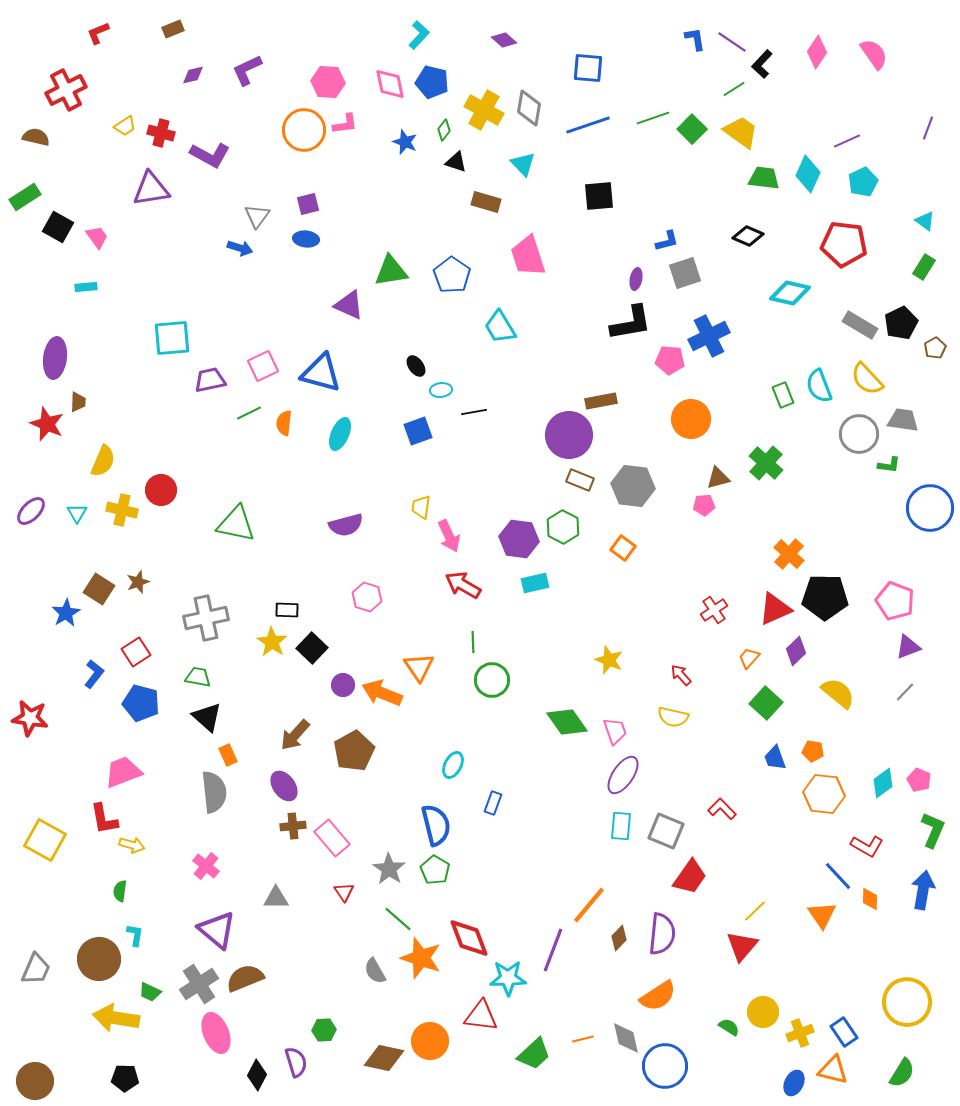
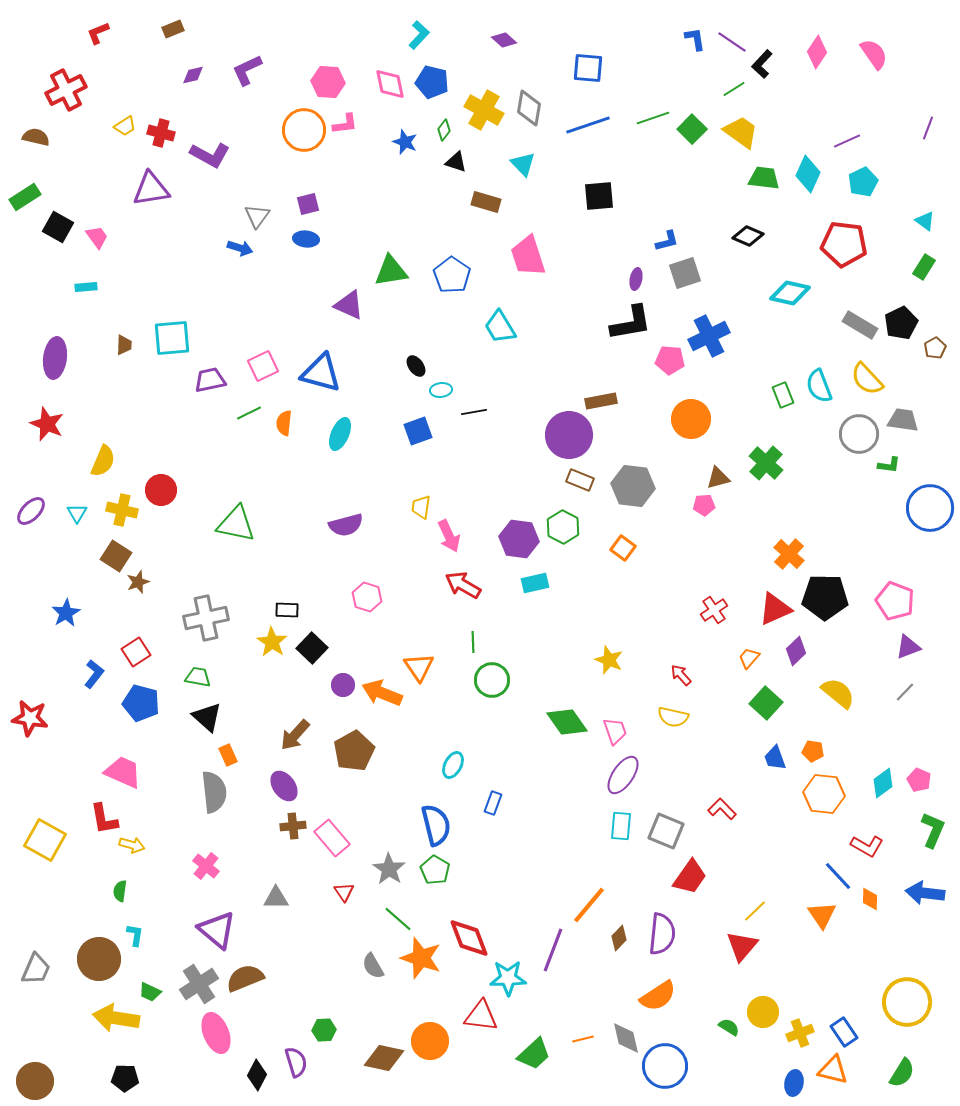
brown trapezoid at (78, 402): moved 46 px right, 57 px up
brown square at (99, 589): moved 17 px right, 33 px up
pink trapezoid at (123, 772): rotated 45 degrees clockwise
blue arrow at (923, 890): moved 2 px right, 3 px down; rotated 93 degrees counterclockwise
gray semicircle at (375, 971): moved 2 px left, 5 px up
blue ellipse at (794, 1083): rotated 15 degrees counterclockwise
